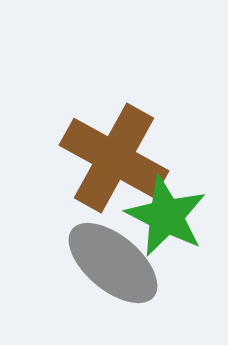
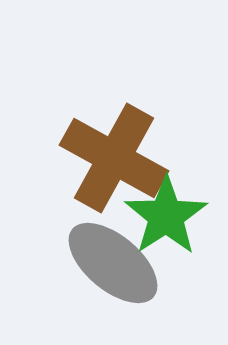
green star: rotated 12 degrees clockwise
